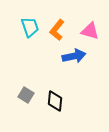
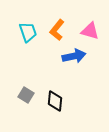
cyan trapezoid: moved 2 px left, 5 px down
